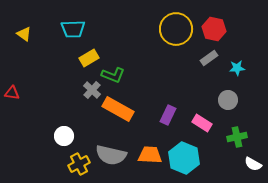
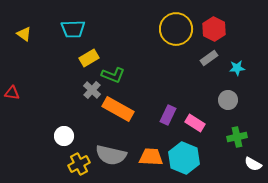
red hexagon: rotated 15 degrees clockwise
pink rectangle: moved 7 px left
orange trapezoid: moved 1 px right, 2 px down
